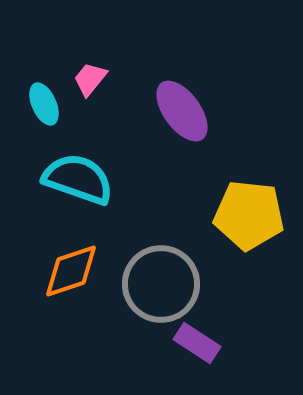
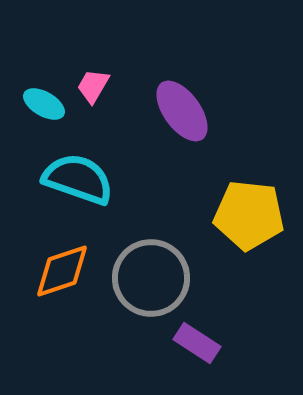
pink trapezoid: moved 3 px right, 7 px down; rotated 9 degrees counterclockwise
cyan ellipse: rotated 36 degrees counterclockwise
orange diamond: moved 9 px left
gray circle: moved 10 px left, 6 px up
